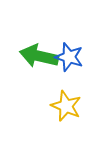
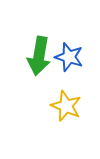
green arrow: rotated 93 degrees counterclockwise
